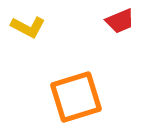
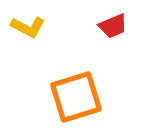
red trapezoid: moved 7 px left, 5 px down
